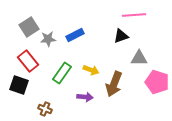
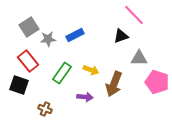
pink line: rotated 50 degrees clockwise
